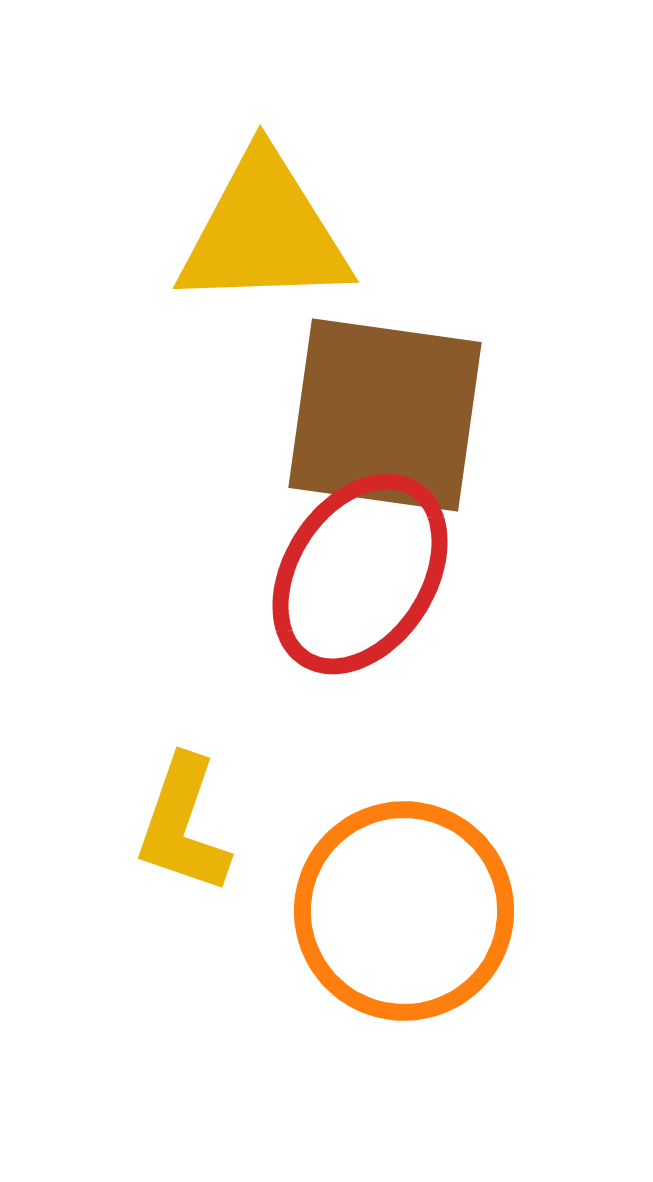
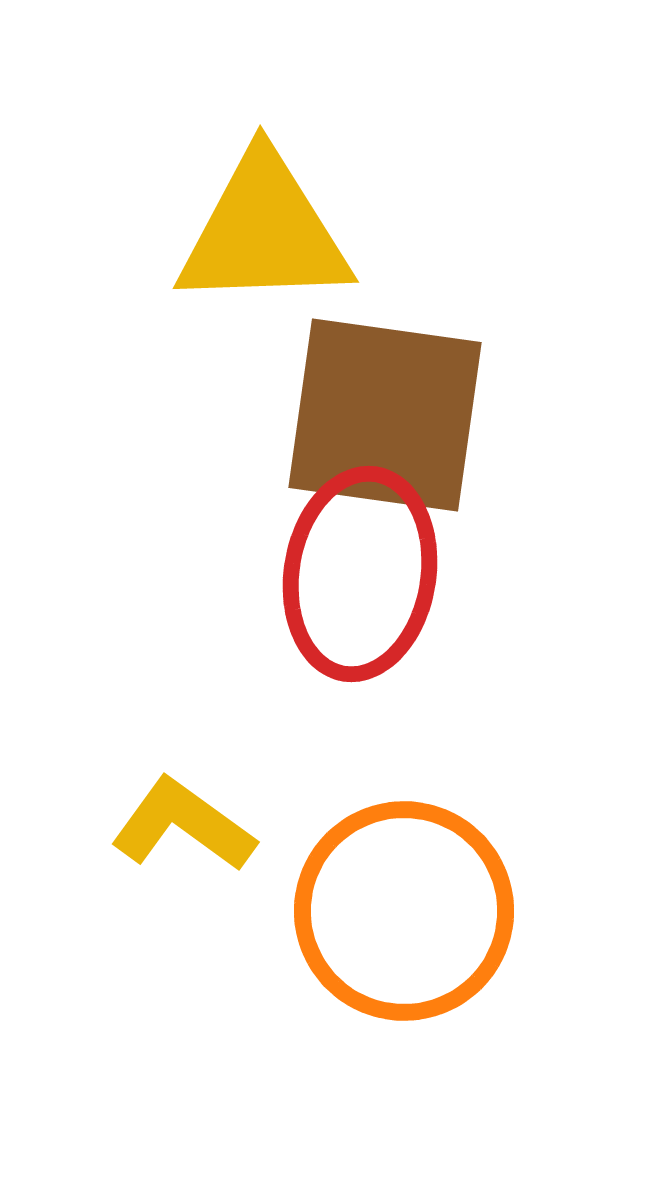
red ellipse: rotated 24 degrees counterclockwise
yellow L-shape: rotated 107 degrees clockwise
